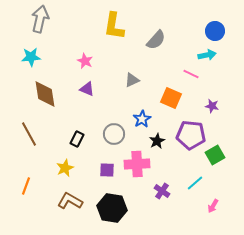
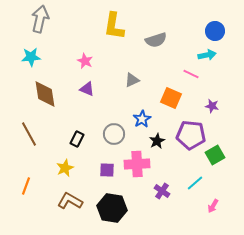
gray semicircle: rotated 30 degrees clockwise
